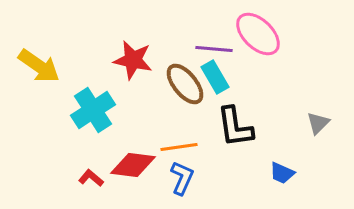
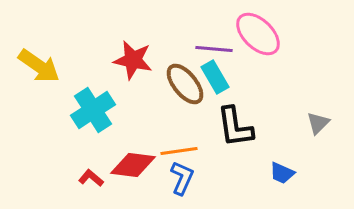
orange line: moved 4 px down
